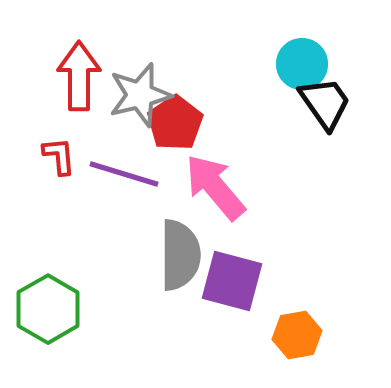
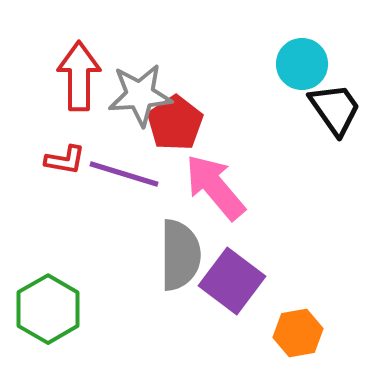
gray star: rotated 10 degrees clockwise
black trapezoid: moved 10 px right, 6 px down
red L-shape: moved 6 px right, 4 px down; rotated 105 degrees clockwise
purple square: rotated 22 degrees clockwise
orange hexagon: moved 1 px right, 2 px up
